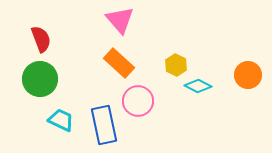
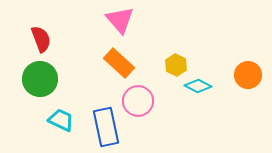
blue rectangle: moved 2 px right, 2 px down
